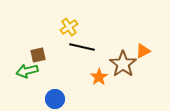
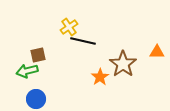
black line: moved 1 px right, 6 px up
orange triangle: moved 14 px right, 1 px down; rotated 28 degrees clockwise
orange star: moved 1 px right
blue circle: moved 19 px left
